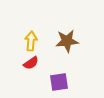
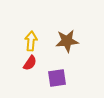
red semicircle: moved 1 px left; rotated 21 degrees counterclockwise
purple square: moved 2 px left, 4 px up
